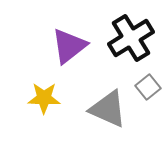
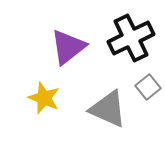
black cross: rotated 6 degrees clockwise
purple triangle: moved 1 px left, 1 px down
yellow star: rotated 20 degrees clockwise
